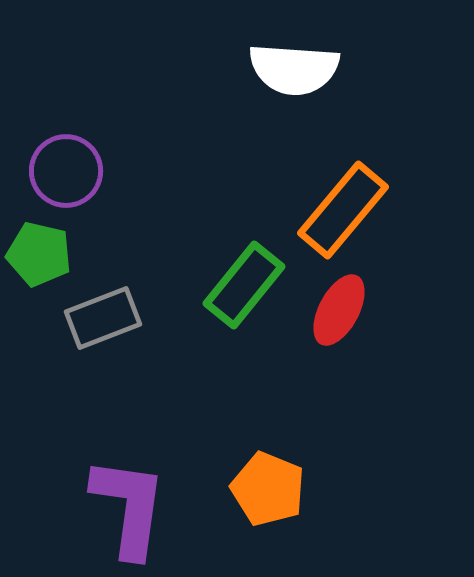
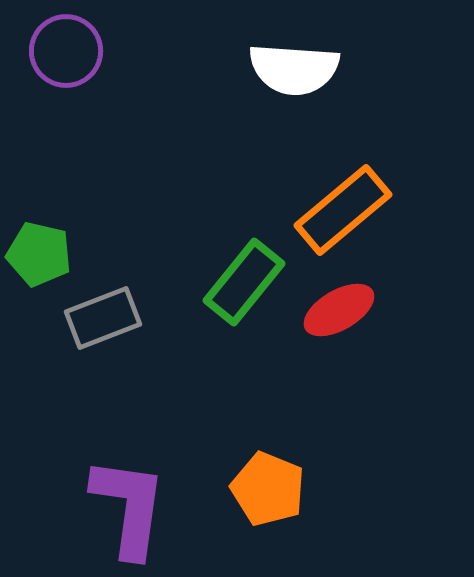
purple circle: moved 120 px up
orange rectangle: rotated 10 degrees clockwise
green rectangle: moved 3 px up
red ellipse: rotated 32 degrees clockwise
